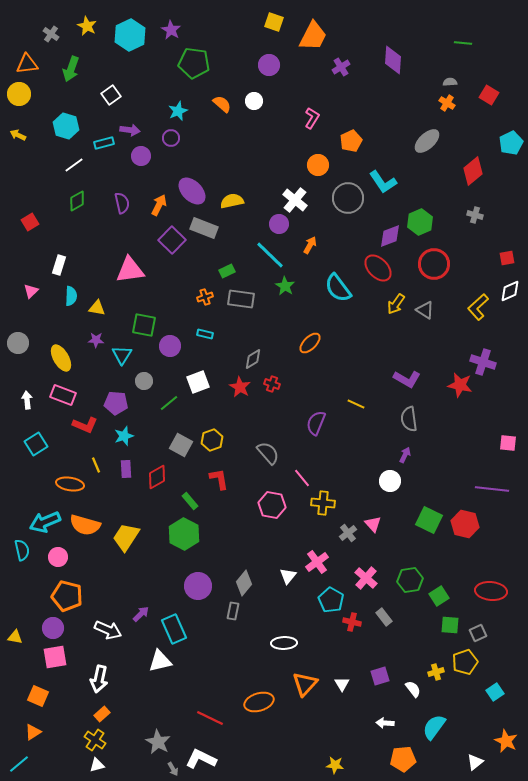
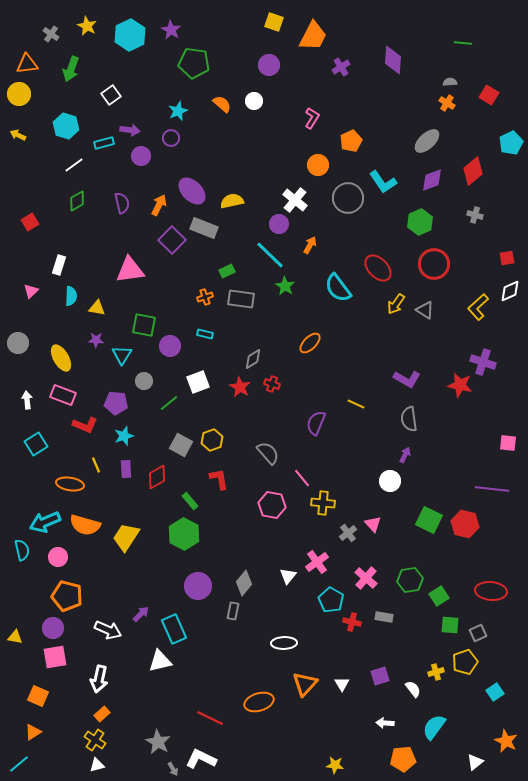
purple diamond at (390, 236): moved 42 px right, 56 px up
gray rectangle at (384, 617): rotated 42 degrees counterclockwise
